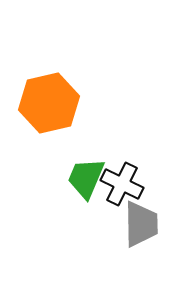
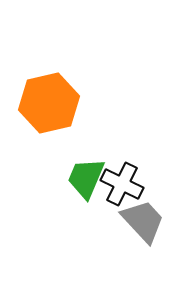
gray trapezoid: moved 2 px right, 3 px up; rotated 42 degrees counterclockwise
